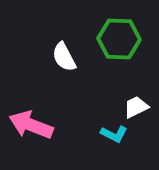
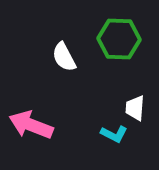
white trapezoid: moved 1 px left, 1 px down; rotated 60 degrees counterclockwise
